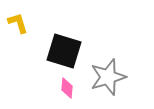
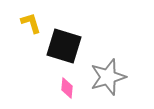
yellow L-shape: moved 13 px right
black square: moved 5 px up
